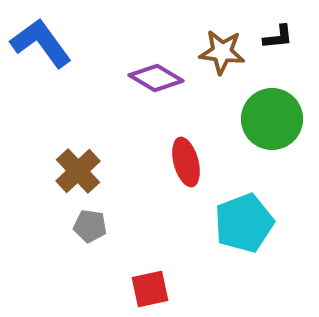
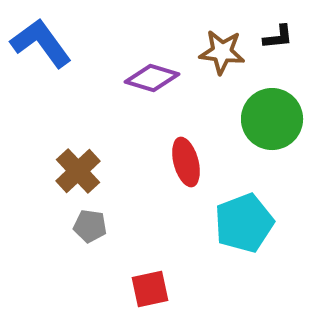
purple diamond: moved 4 px left; rotated 14 degrees counterclockwise
